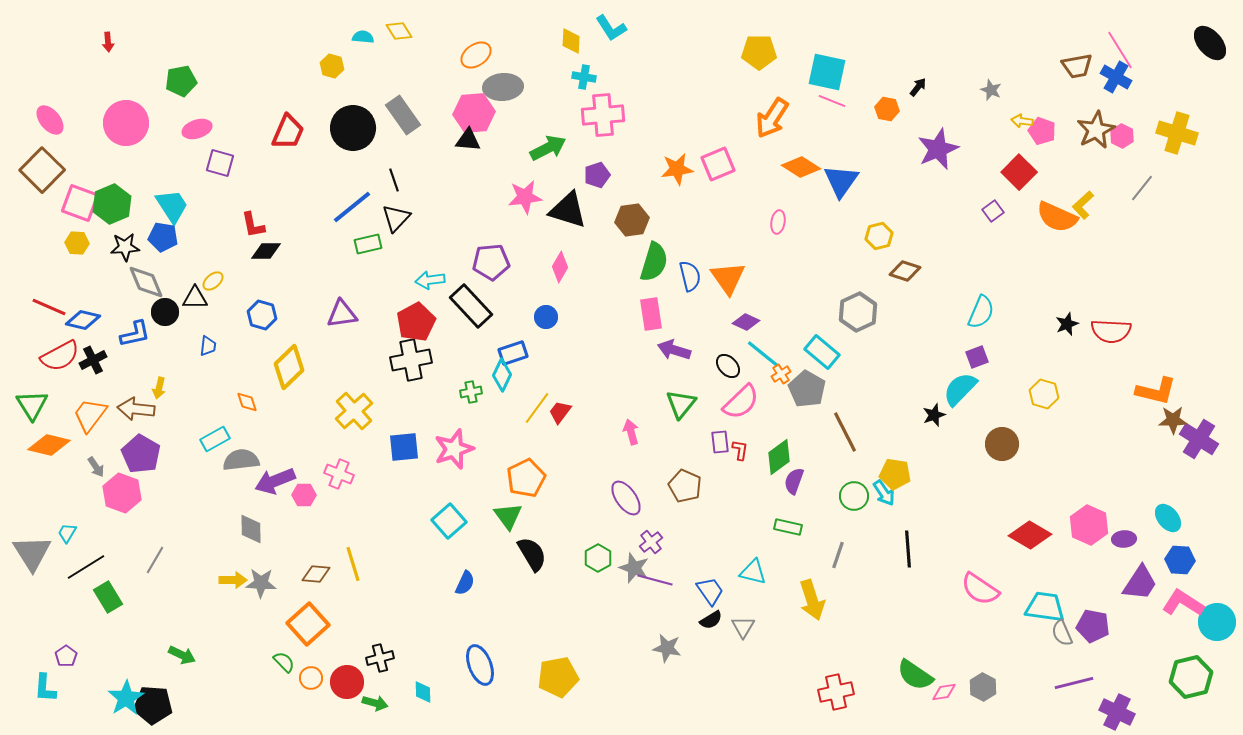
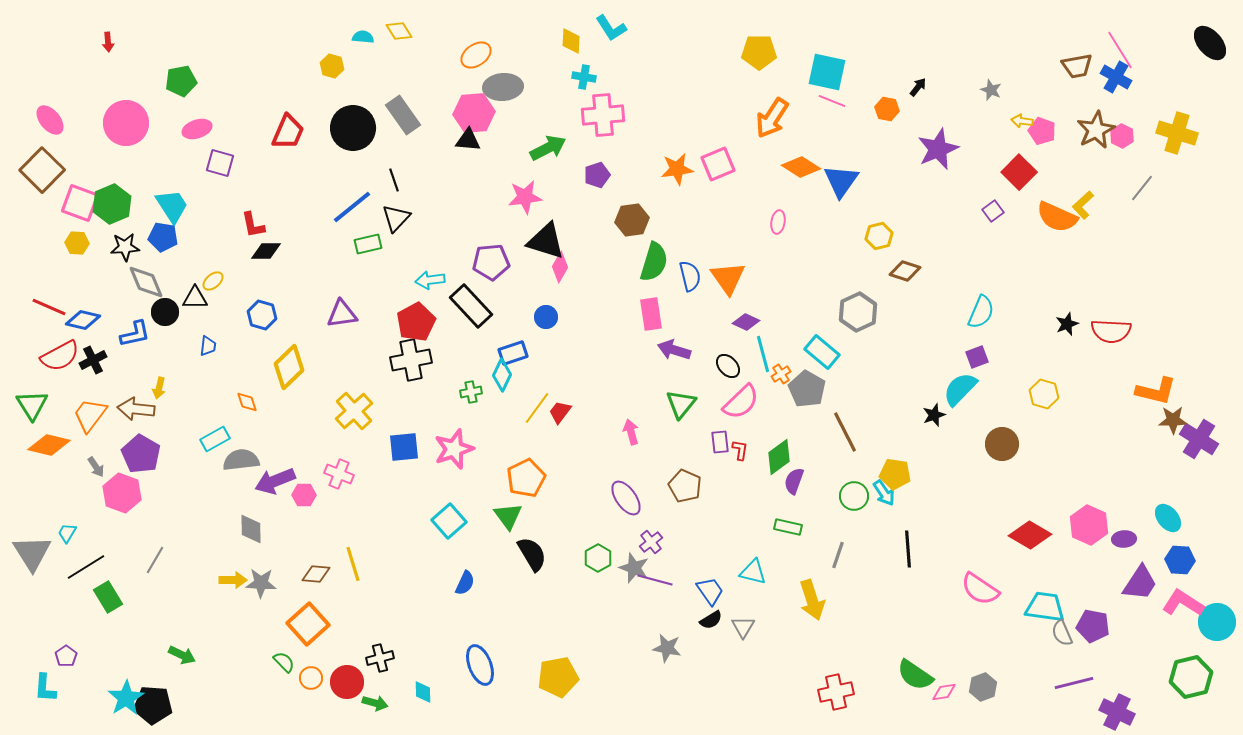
black triangle at (568, 210): moved 22 px left, 31 px down
cyan line at (763, 354): rotated 36 degrees clockwise
gray hexagon at (983, 687): rotated 12 degrees clockwise
